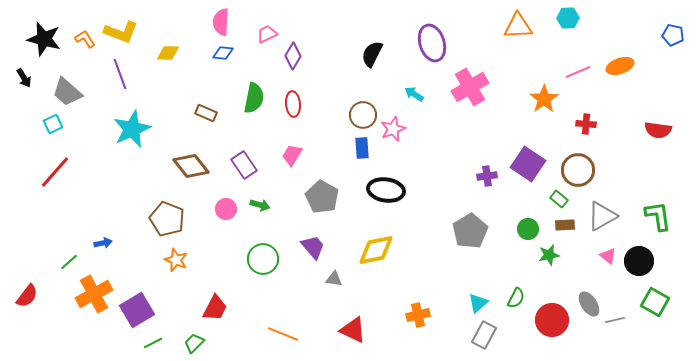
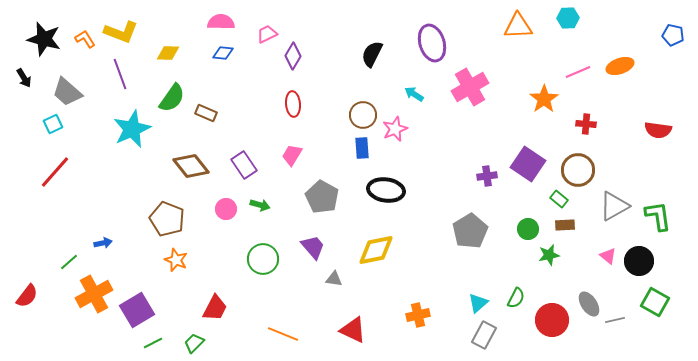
pink semicircle at (221, 22): rotated 88 degrees clockwise
green semicircle at (254, 98): moved 82 px left; rotated 24 degrees clockwise
pink star at (393, 129): moved 2 px right
gray triangle at (602, 216): moved 12 px right, 10 px up
